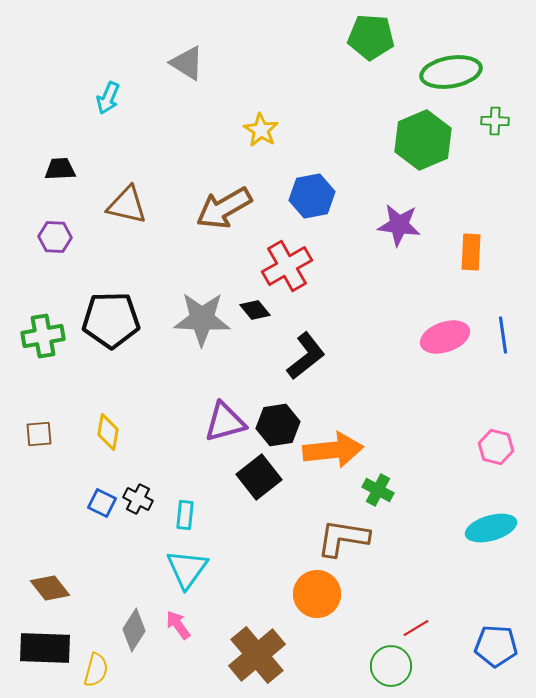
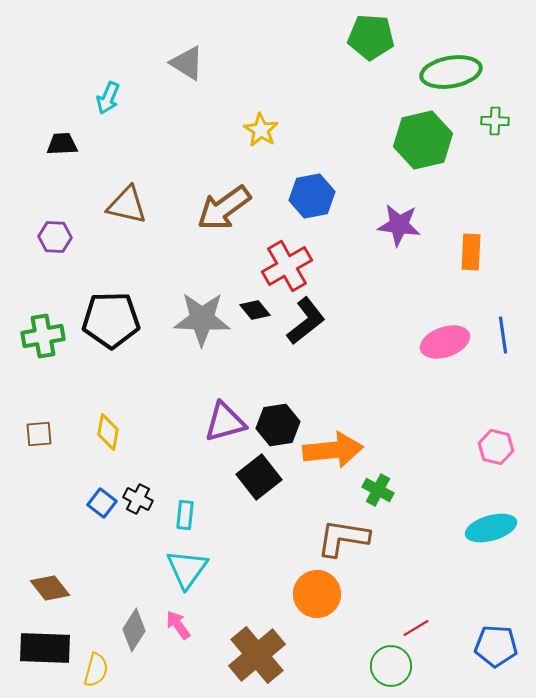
green hexagon at (423, 140): rotated 10 degrees clockwise
black trapezoid at (60, 169): moved 2 px right, 25 px up
brown arrow at (224, 208): rotated 6 degrees counterclockwise
pink ellipse at (445, 337): moved 5 px down
black L-shape at (306, 356): moved 35 px up
blue square at (102, 503): rotated 12 degrees clockwise
